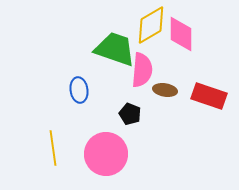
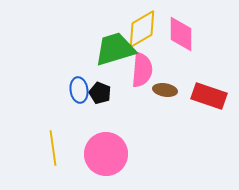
yellow diamond: moved 9 px left, 4 px down
green trapezoid: rotated 36 degrees counterclockwise
black pentagon: moved 30 px left, 21 px up
